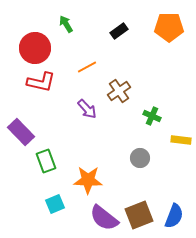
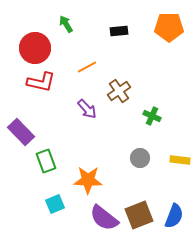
black rectangle: rotated 30 degrees clockwise
yellow rectangle: moved 1 px left, 20 px down
